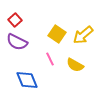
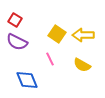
red square: rotated 16 degrees counterclockwise
yellow arrow: rotated 40 degrees clockwise
yellow semicircle: moved 7 px right
